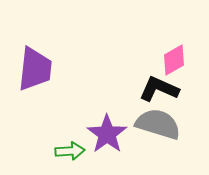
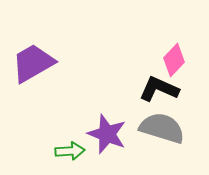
pink diamond: rotated 16 degrees counterclockwise
purple trapezoid: moved 2 px left, 6 px up; rotated 126 degrees counterclockwise
gray semicircle: moved 4 px right, 4 px down
purple star: rotated 15 degrees counterclockwise
